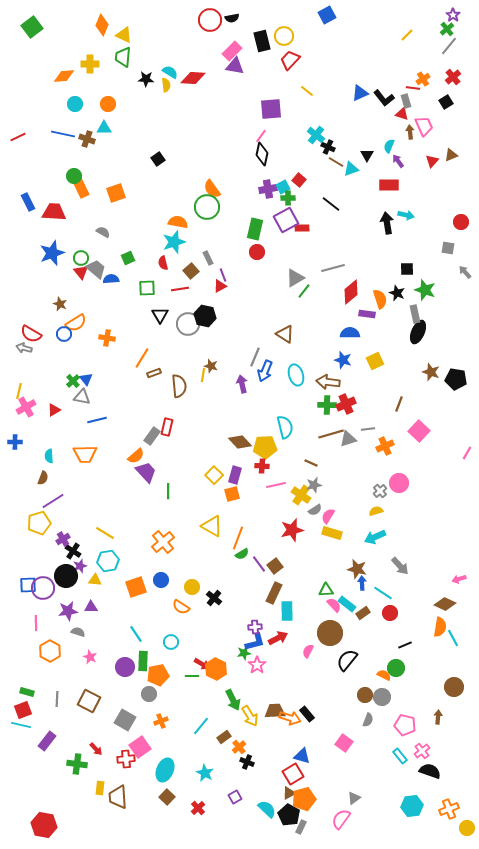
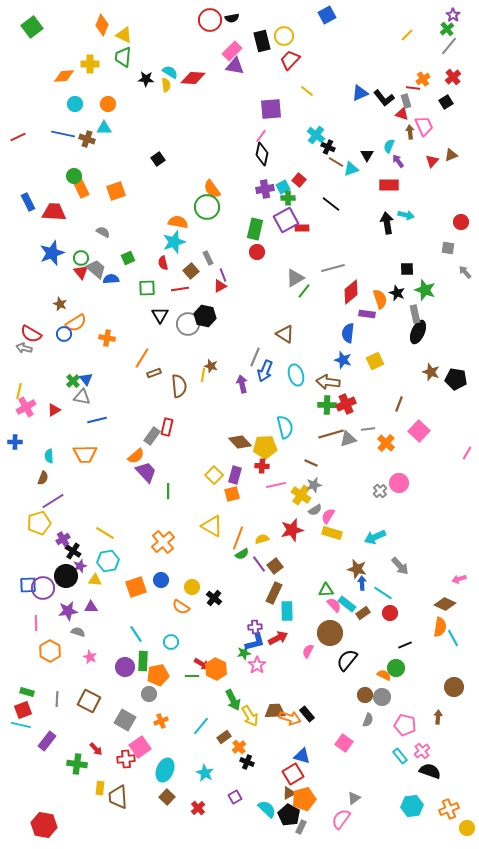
purple cross at (268, 189): moved 3 px left
orange square at (116, 193): moved 2 px up
blue semicircle at (350, 333): moved 2 px left; rotated 84 degrees counterclockwise
orange cross at (385, 446): moved 1 px right, 3 px up; rotated 24 degrees counterclockwise
yellow semicircle at (376, 511): moved 114 px left, 28 px down
